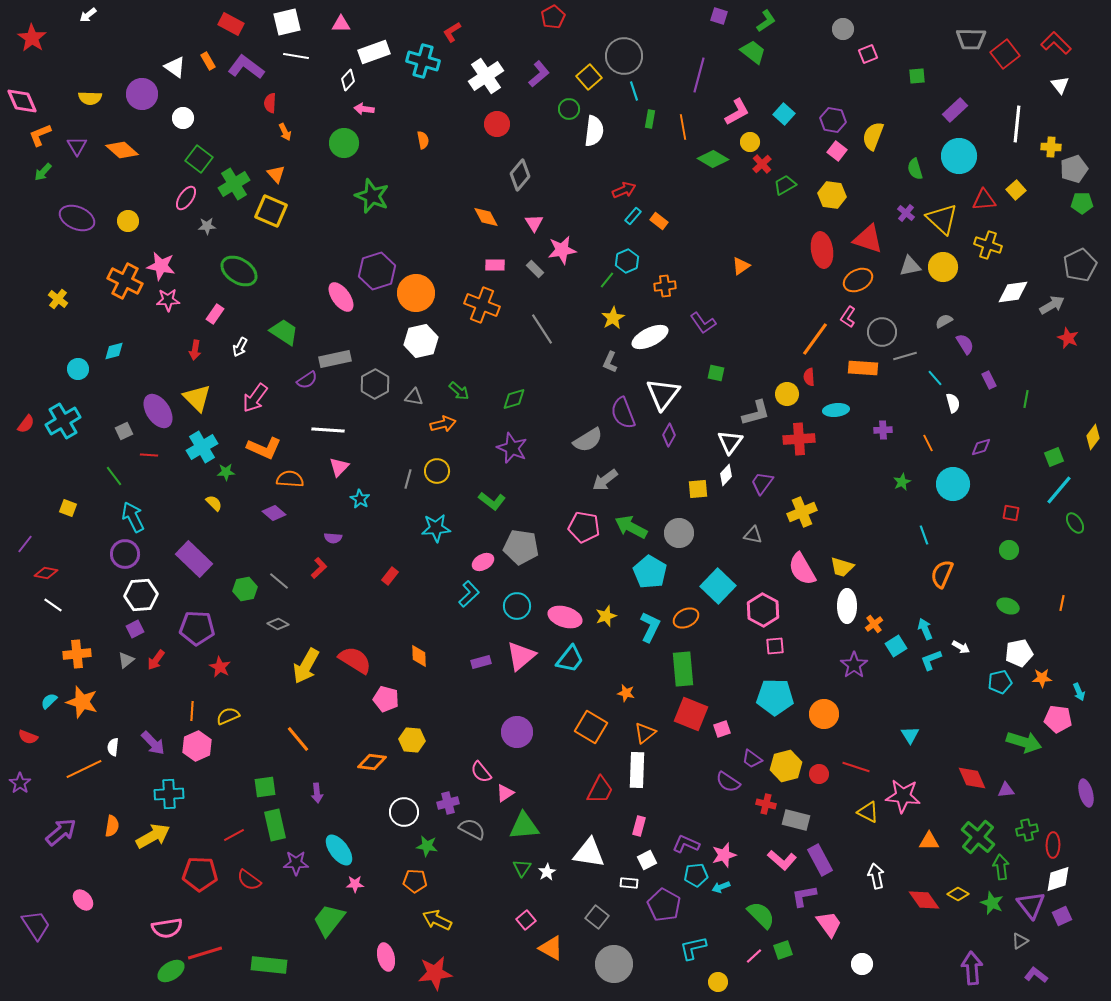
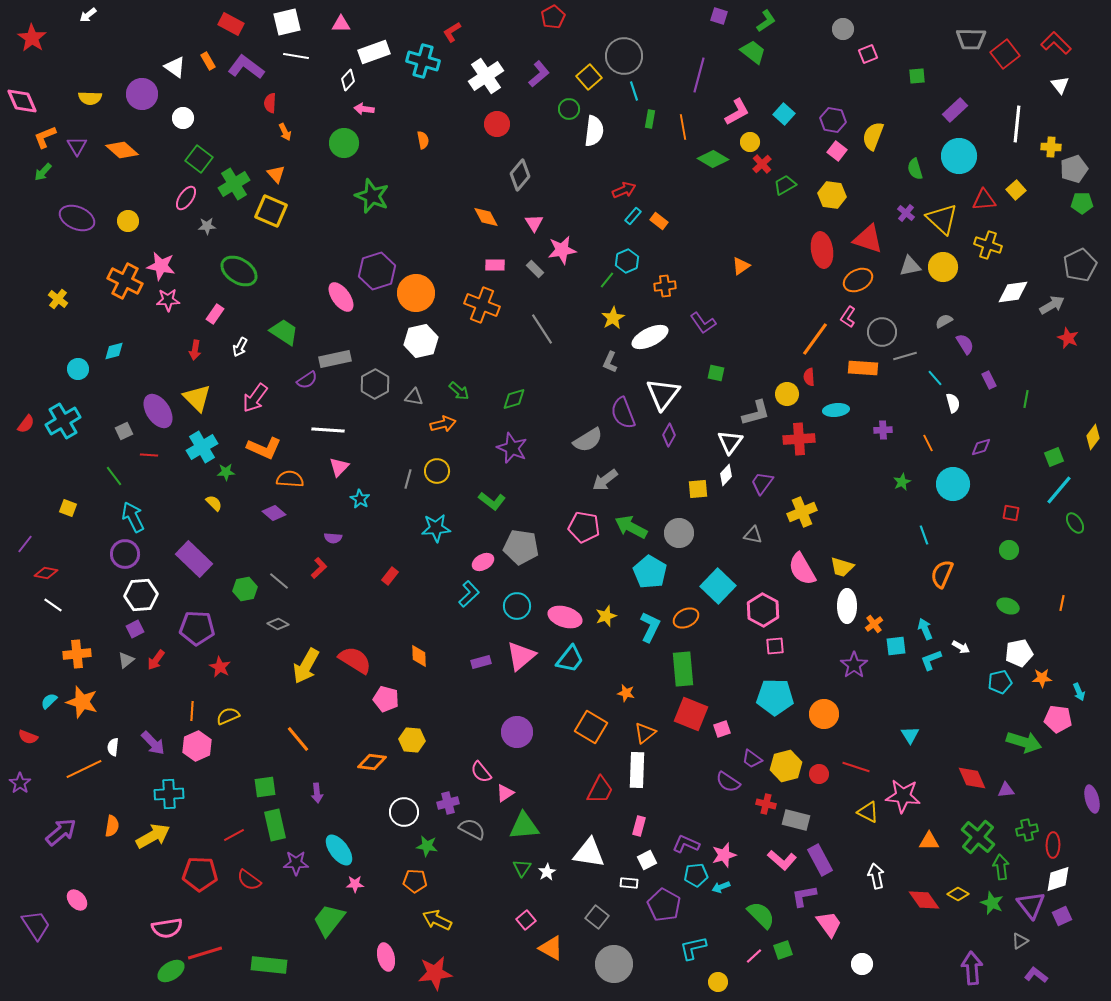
orange L-shape at (40, 135): moved 5 px right, 2 px down
cyan square at (896, 646): rotated 25 degrees clockwise
purple ellipse at (1086, 793): moved 6 px right, 6 px down
pink ellipse at (83, 900): moved 6 px left
